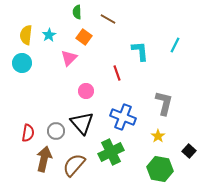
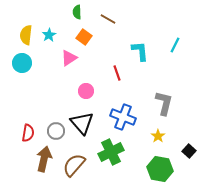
pink triangle: rotated 12 degrees clockwise
